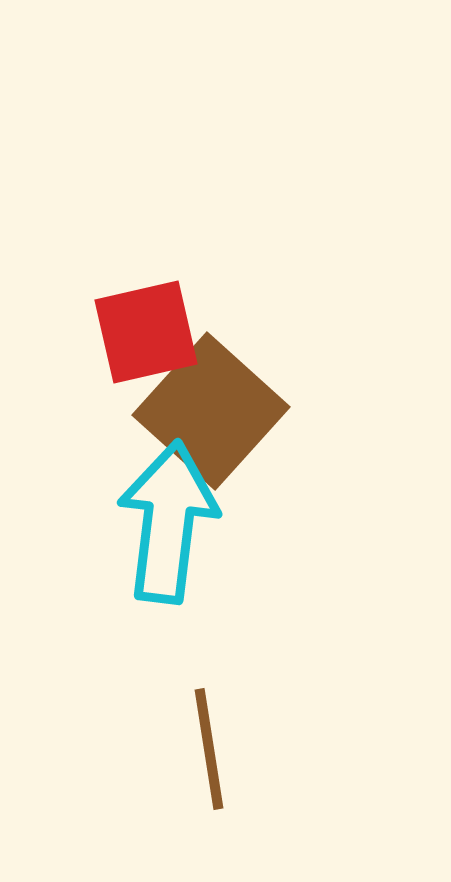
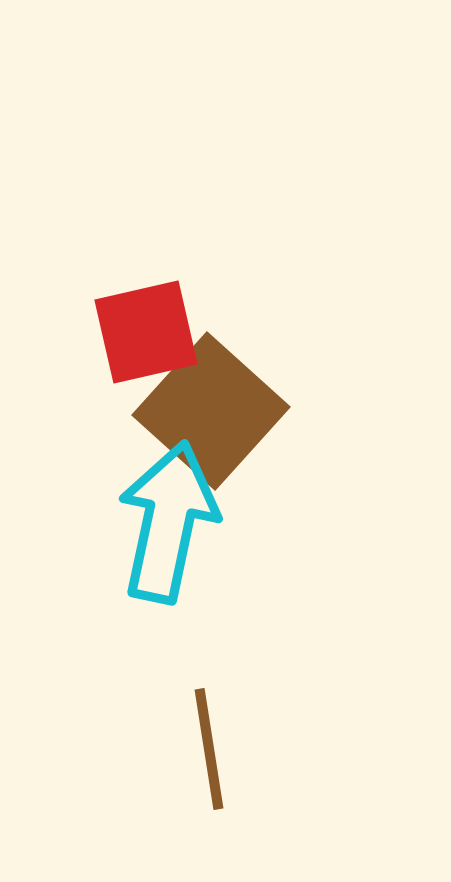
cyan arrow: rotated 5 degrees clockwise
